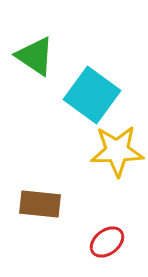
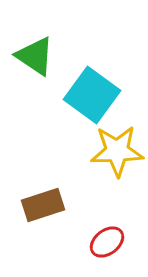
brown rectangle: moved 3 px right, 1 px down; rotated 24 degrees counterclockwise
